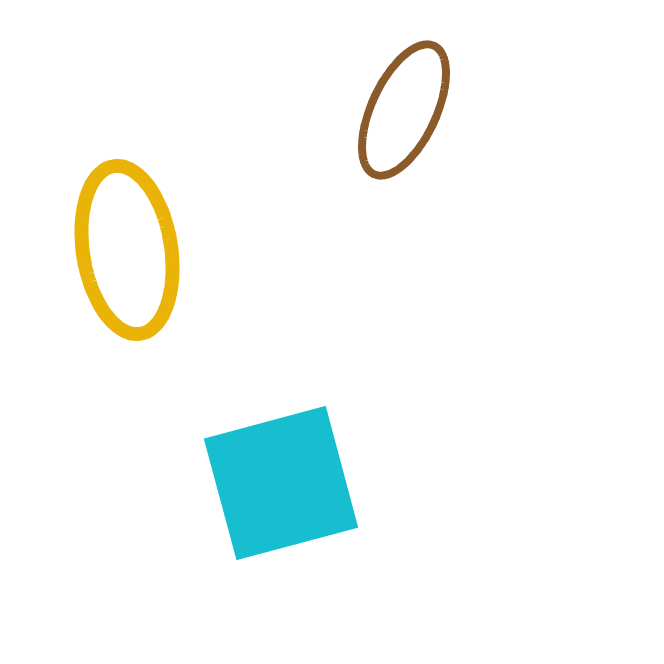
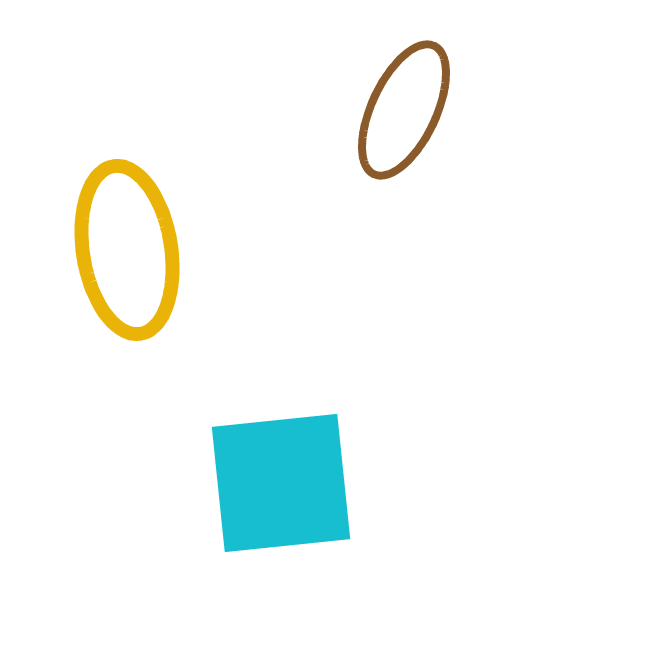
cyan square: rotated 9 degrees clockwise
